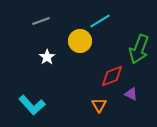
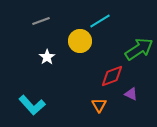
green arrow: rotated 144 degrees counterclockwise
